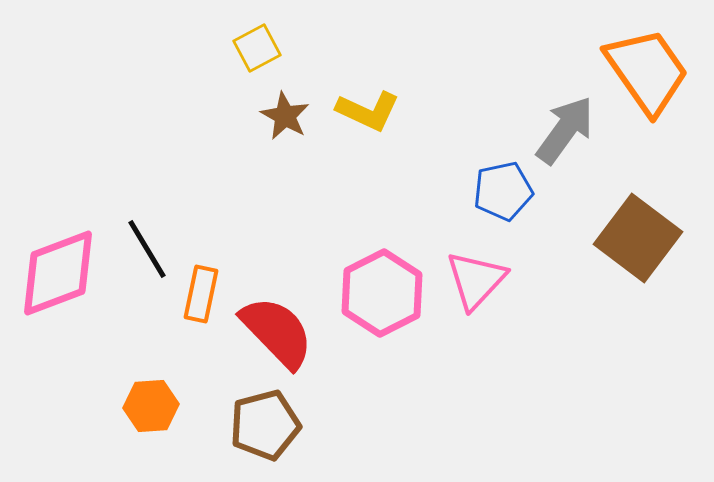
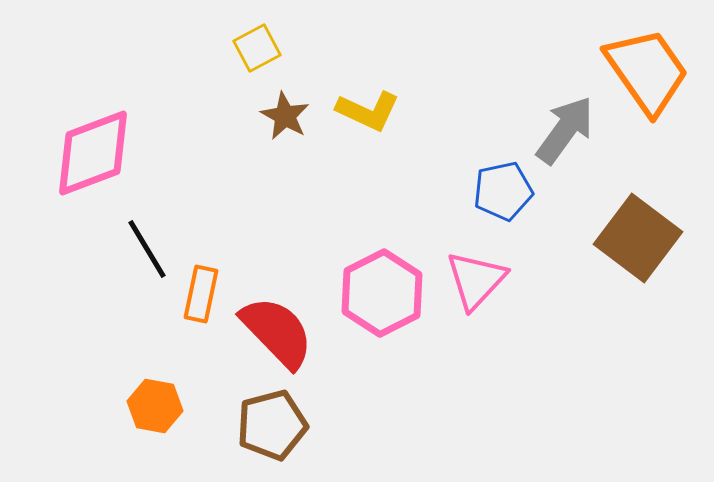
pink diamond: moved 35 px right, 120 px up
orange hexagon: moved 4 px right; rotated 14 degrees clockwise
brown pentagon: moved 7 px right
